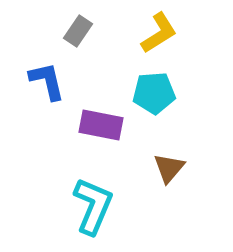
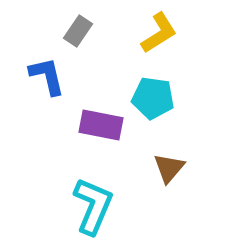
blue L-shape: moved 5 px up
cyan pentagon: moved 1 px left, 5 px down; rotated 12 degrees clockwise
